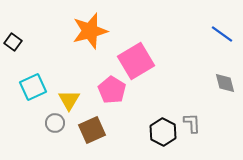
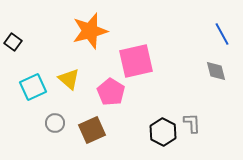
blue line: rotated 25 degrees clockwise
pink square: rotated 18 degrees clockwise
gray diamond: moved 9 px left, 12 px up
pink pentagon: moved 1 px left, 2 px down
yellow triangle: moved 21 px up; rotated 20 degrees counterclockwise
